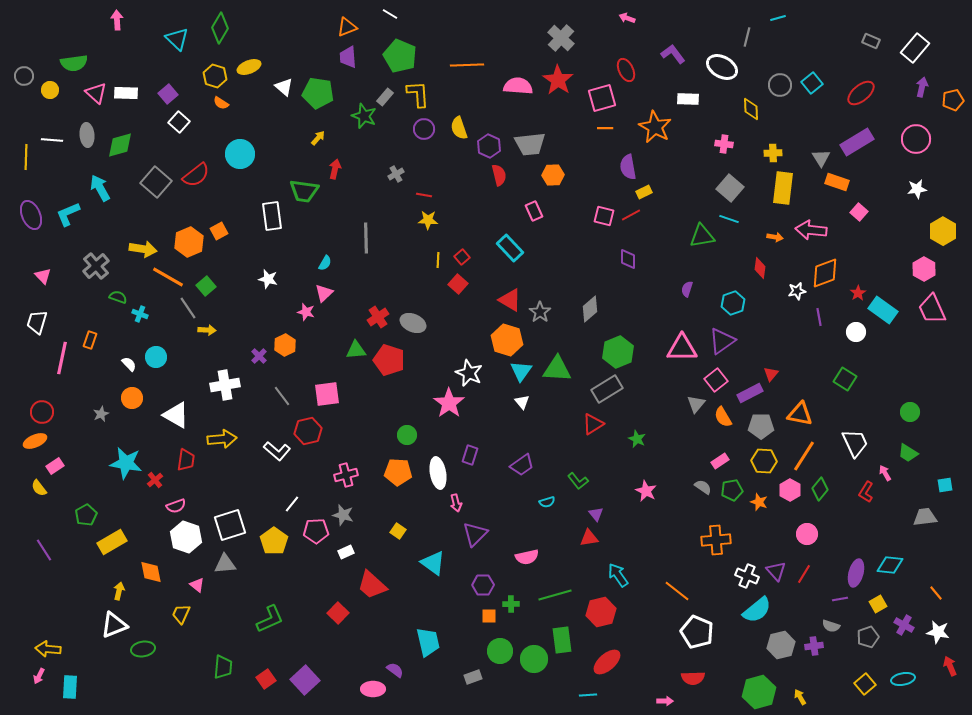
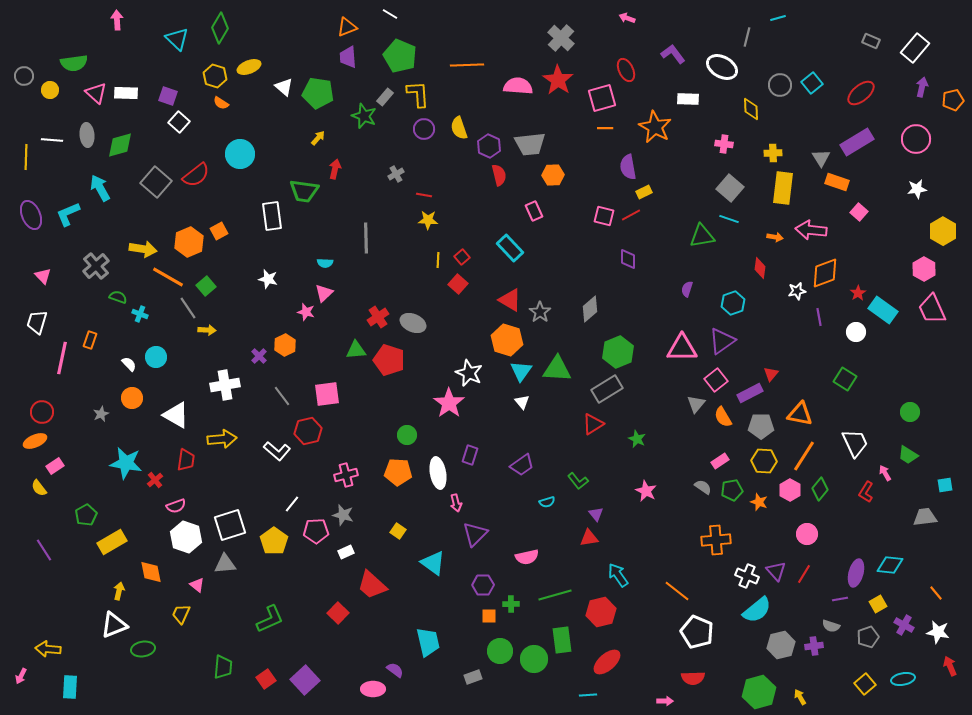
purple square at (168, 94): moved 2 px down; rotated 30 degrees counterclockwise
cyan semicircle at (325, 263): rotated 63 degrees clockwise
green trapezoid at (908, 453): moved 2 px down
pink arrow at (39, 676): moved 18 px left
